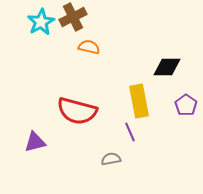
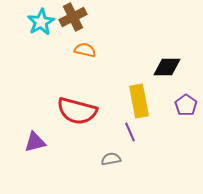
orange semicircle: moved 4 px left, 3 px down
